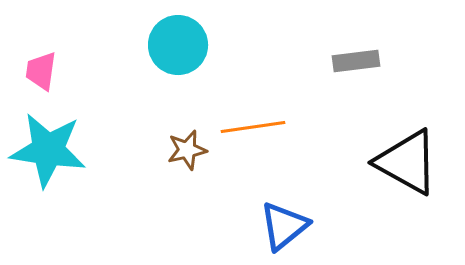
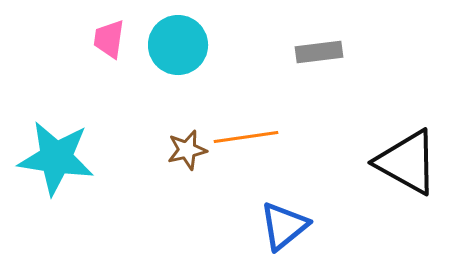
gray rectangle: moved 37 px left, 9 px up
pink trapezoid: moved 68 px right, 32 px up
orange line: moved 7 px left, 10 px down
cyan star: moved 8 px right, 8 px down
